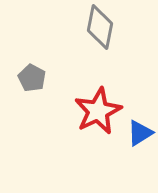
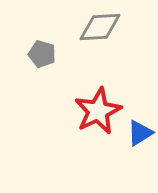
gray diamond: rotated 75 degrees clockwise
gray pentagon: moved 10 px right, 24 px up; rotated 12 degrees counterclockwise
